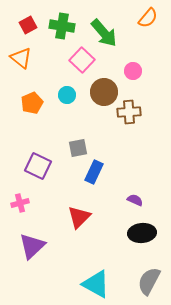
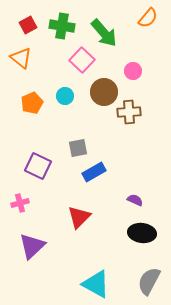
cyan circle: moved 2 px left, 1 px down
blue rectangle: rotated 35 degrees clockwise
black ellipse: rotated 12 degrees clockwise
